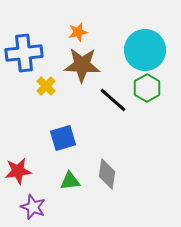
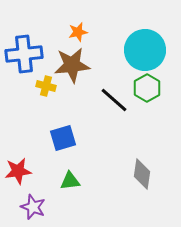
blue cross: moved 1 px down
brown star: moved 10 px left; rotated 9 degrees counterclockwise
yellow cross: rotated 30 degrees counterclockwise
black line: moved 1 px right
gray diamond: moved 35 px right
